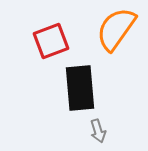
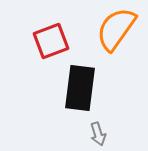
black rectangle: rotated 12 degrees clockwise
gray arrow: moved 3 px down
